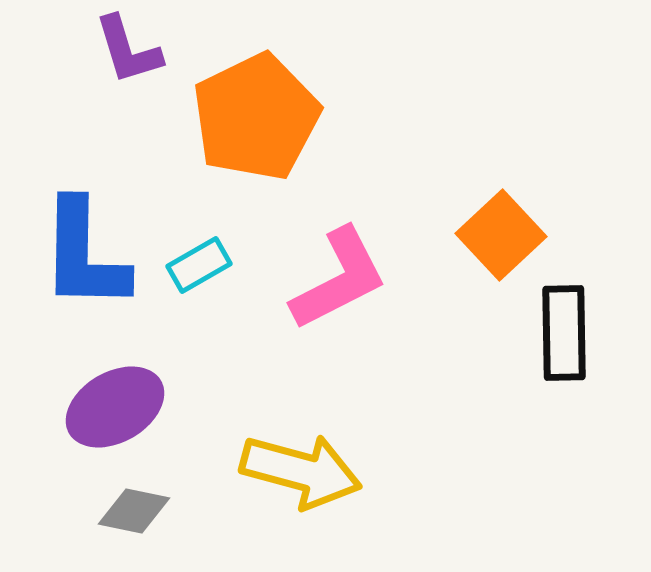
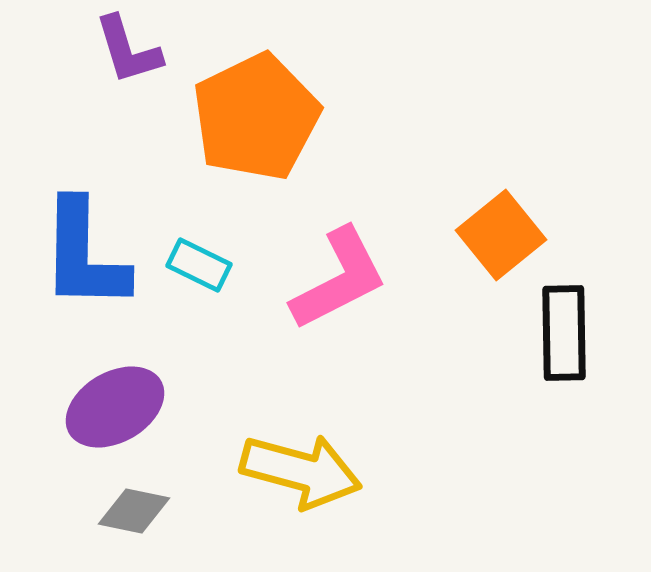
orange square: rotated 4 degrees clockwise
cyan rectangle: rotated 56 degrees clockwise
